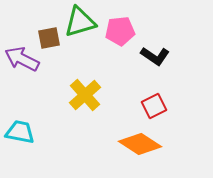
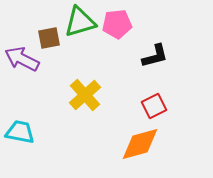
pink pentagon: moved 3 px left, 7 px up
black L-shape: rotated 48 degrees counterclockwise
orange diamond: rotated 48 degrees counterclockwise
